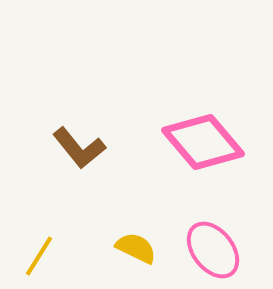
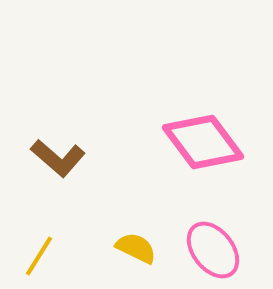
pink diamond: rotated 4 degrees clockwise
brown L-shape: moved 21 px left, 10 px down; rotated 10 degrees counterclockwise
